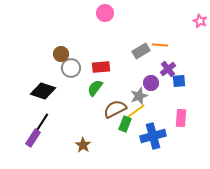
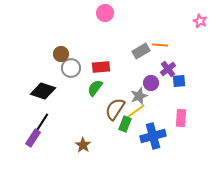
brown semicircle: rotated 30 degrees counterclockwise
